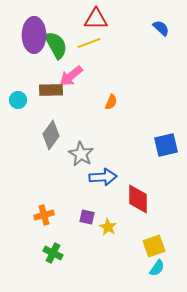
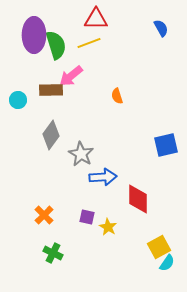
blue semicircle: rotated 18 degrees clockwise
green semicircle: rotated 12 degrees clockwise
orange semicircle: moved 6 px right, 6 px up; rotated 140 degrees clockwise
orange cross: rotated 30 degrees counterclockwise
yellow square: moved 5 px right, 1 px down; rotated 10 degrees counterclockwise
cyan semicircle: moved 10 px right, 5 px up
